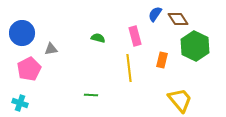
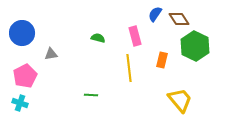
brown diamond: moved 1 px right
gray triangle: moved 5 px down
pink pentagon: moved 4 px left, 7 px down
